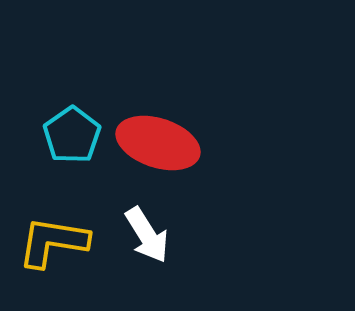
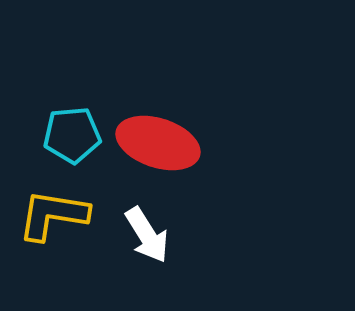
cyan pentagon: rotated 30 degrees clockwise
yellow L-shape: moved 27 px up
